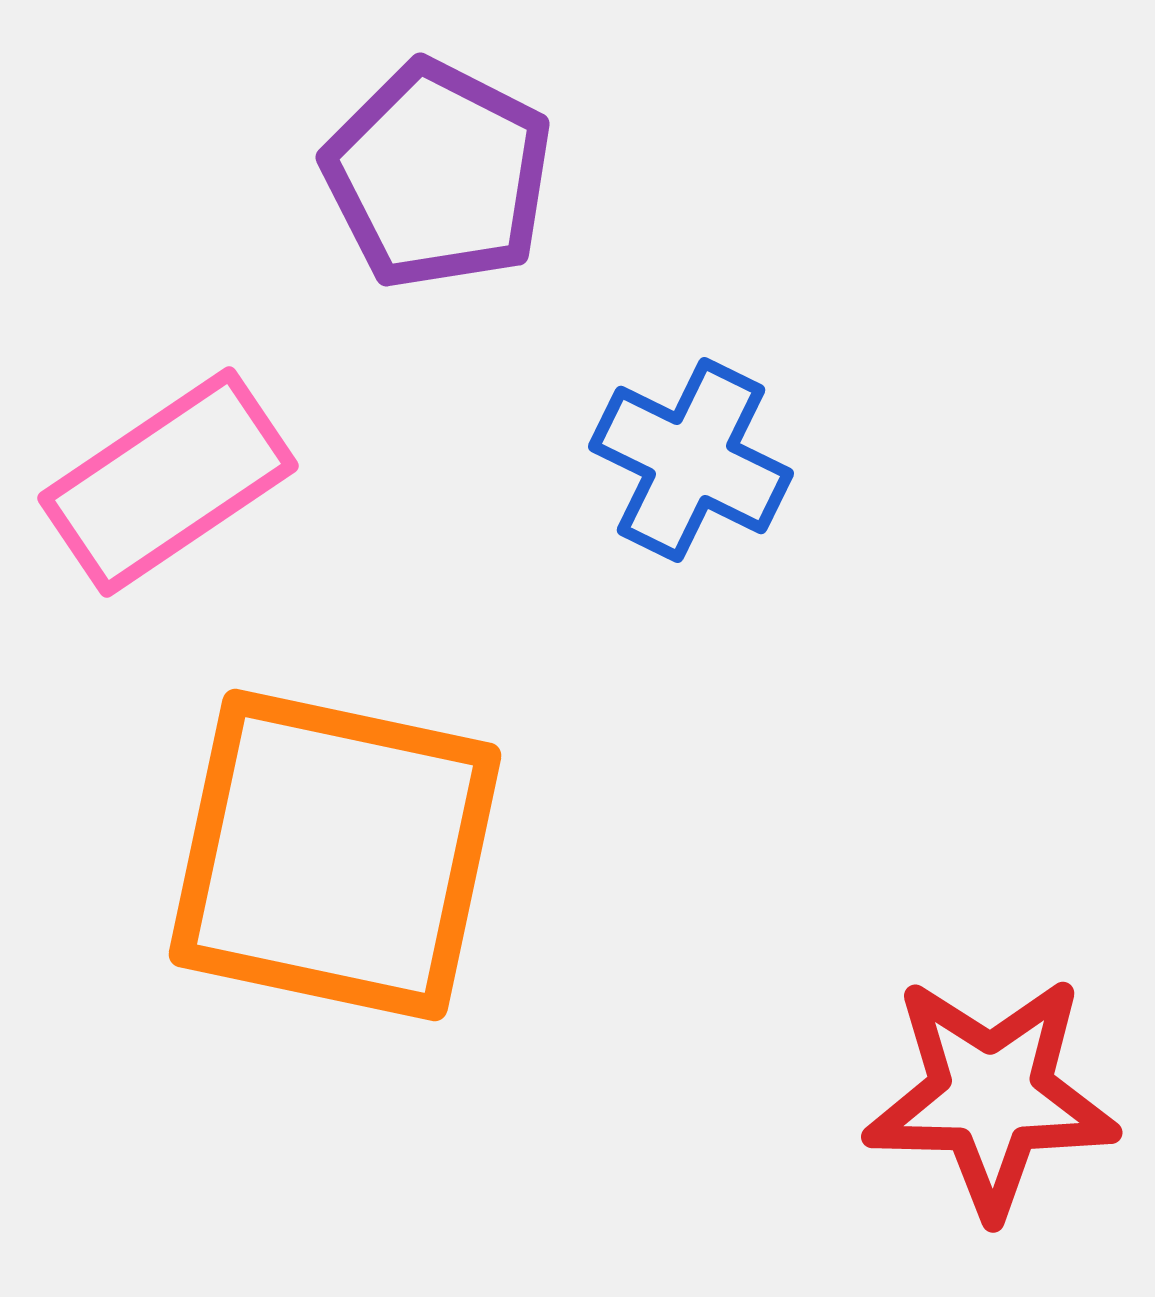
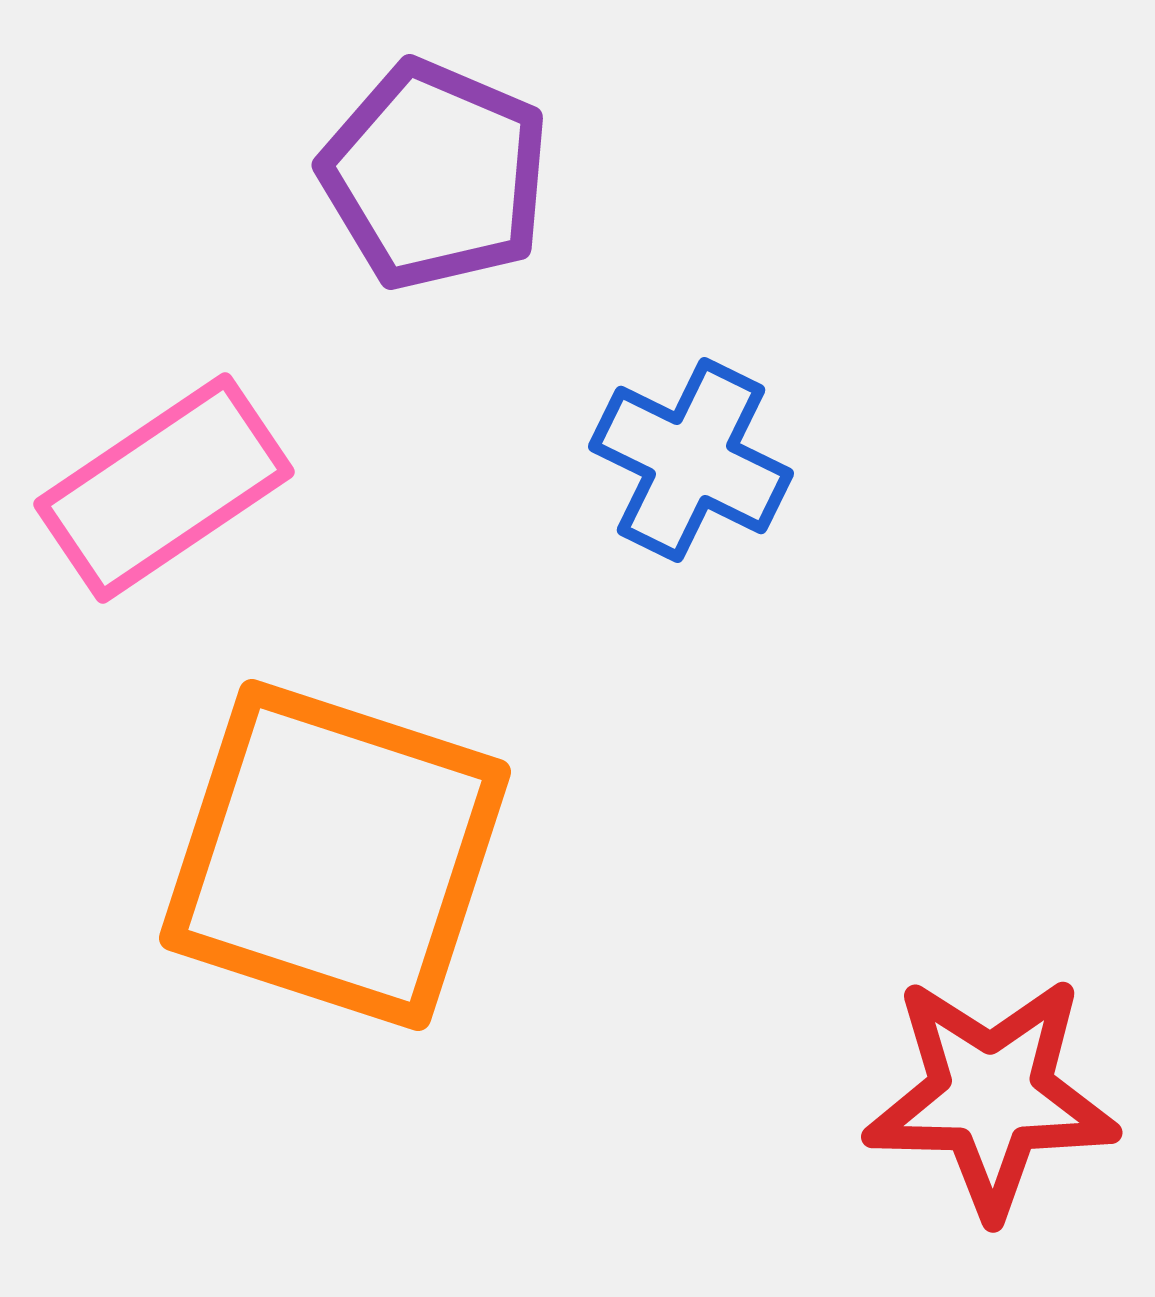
purple pentagon: moved 3 px left; rotated 4 degrees counterclockwise
pink rectangle: moved 4 px left, 6 px down
orange square: rotated 6 degrees clockwise
